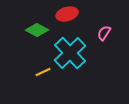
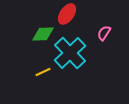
red ellipse: rotated 40 degrees counterclockwise
green diamond: moved 6 px right, 4 px down; rotated 30 degrees counterclockwise
